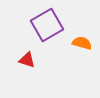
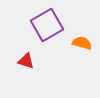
red triangle: moved 1 px left, 1 px down
